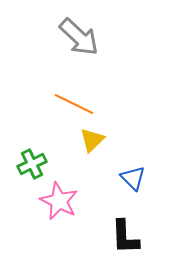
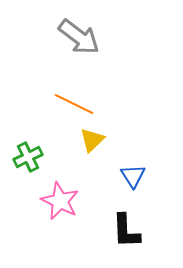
gray arrow: rotated 6 degrees counterclockwise
green cross: moved 4 px left, 7 px up
blue triangle: moved 2 px up; rotated 12 degrees clockwise
pink star: moved 1 px right
black L-shape: moved 1 px right, 6 px up
